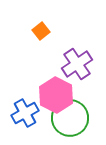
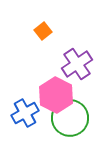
orange square: moved 2 px right
